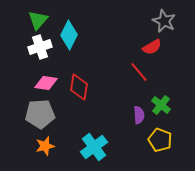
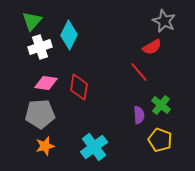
green triangle: moved 6 px left, 1 px down
